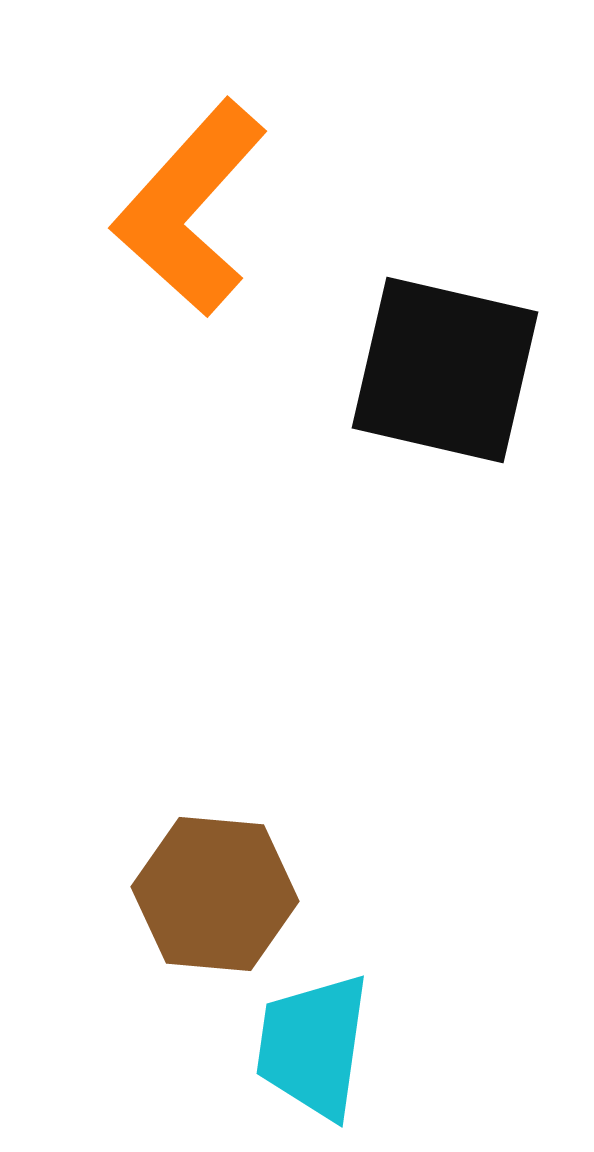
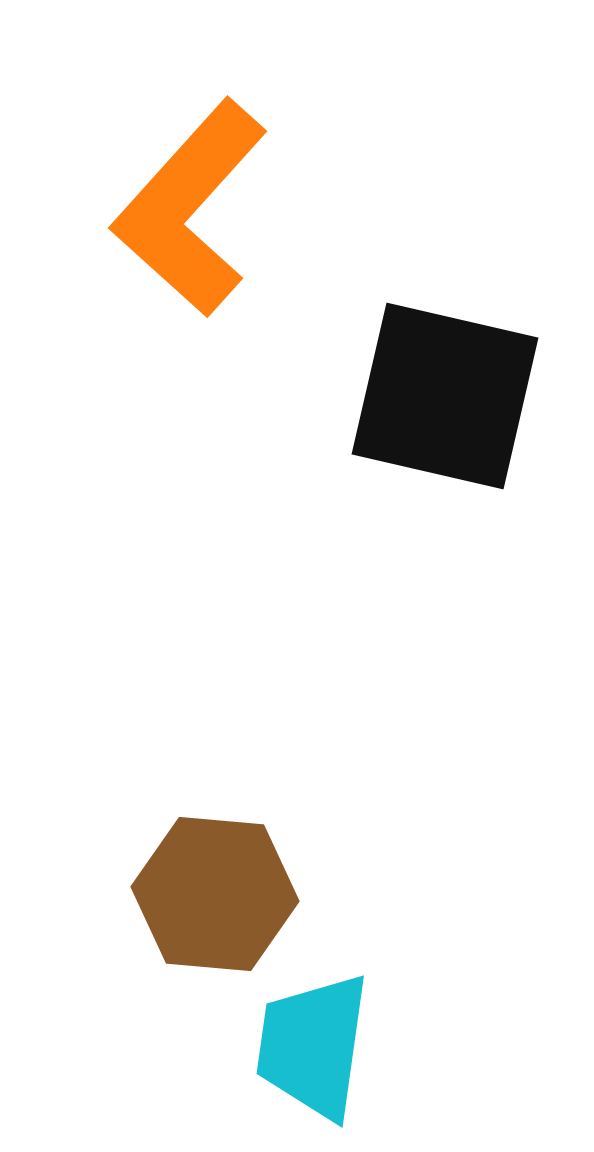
black square: moved 26 px down
